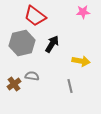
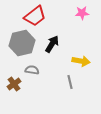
pink star: moved 1 px left, 1 px down
red trapezoid: rotated 75 degrees counterclockwise
gray semicircle: moved 6 px up
gray line: moved 4 px up
